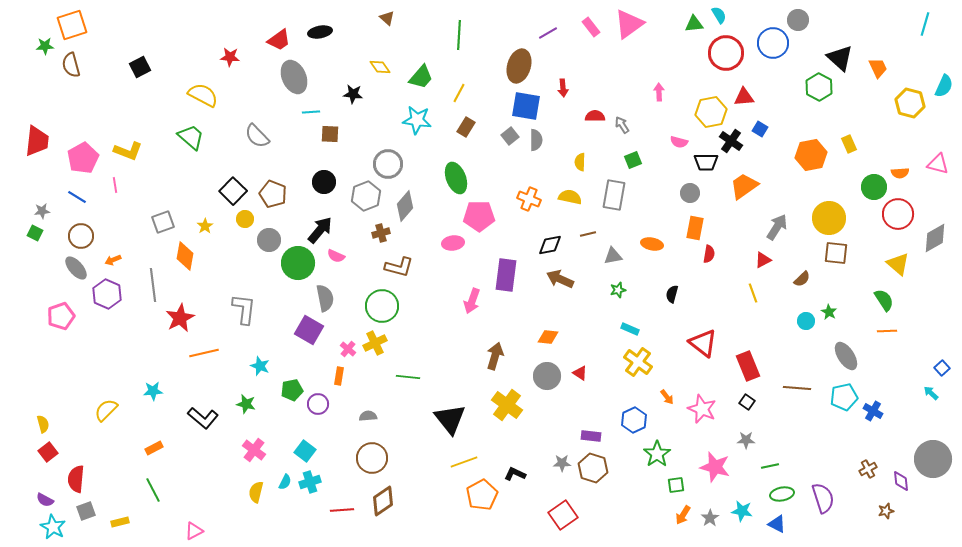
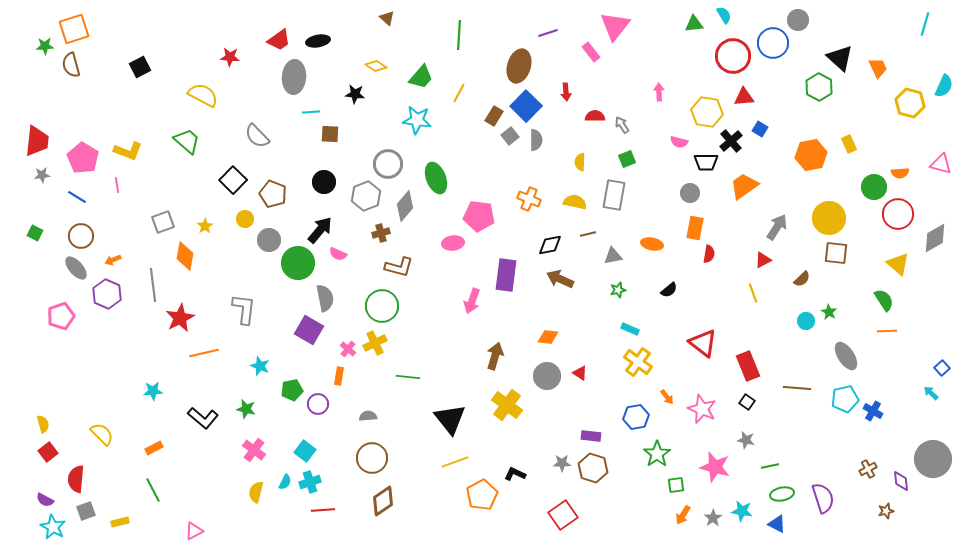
cyan semicircle at (719, 15): moved 5 px right
pink triangle at (629, 24): moved 14 px left, 2 px down; rotated 16 degrees counterclockwise
orange square at (72, 25): moved 2 px right, 4 px down
pink rectangle at (591, 27): moved 25 px down
black ellipse at (320, 32): moved 2 px left, 9 px down
purple line at (548, 33): rotated 12 degrees clockwise
red circle at (726, 53): moved 7 px right, 3 px down
yellow diamond at (380, 67): moved 4 px left, 1 px up; rotated 20 degrees counterclockwise
gray ellipse at (294, 77): rotated 28 degrees clockwise
red arrow at (563, 88): moved 3 px right, 4 px down
black star at (353, 94): moved 2 px right
blue square at (526, 106): rotated 36 degrees clockwise
yellow hexagon at (711, 112): moved 4 px left; rotated 20 degrees clockwise
brown rectangle at (466, 127): moved 28 px right, 11 px up
green trapezoid at (191, 137): moved 4 px left, 4 px down
black cross at (731, 141): rotated 15 degrees clockwise
pink pentagon at (83, 158): rotated 12 degrees counterclockwise
green square at (633, 160): moved 6 px left, 1 px up
pink triangle at (938, 164): moved 3 px right
green ellipse at (456, 178): moved 20 px left
pink line at (115, 185): moved 2 px right
black square at (233, 191): moved 11 px up
yellow semicircle at (570, 197): moved 5 px right, 5 px down
gray star at (42, 211): moved 36 px up
pink pentagon at (479, 216): rotated 8 degrees clockwise
pink semicircle at (336, 256): moved 2 px right, 2 px up
black semicircle at (672, 294): moved 3 px left, 4 px up; rotated 144 degrees counterclockwise
cyan pentagon at (844, 397): moved 1 px right, 2 px down
green star at (246, 404): moved 5 px down
yellow semicircle at (106, 410): moved 4 px left, 24 px down; rotated 90 degrees clockwise
blue hexagon at (634, 420): moved 2 px right, 3 px up; rotated 15 degrees clockwise
gray star at (746, 440): rotated 12 degrees clockwise
yellow line at (464, 462): moved 9 px left
red line at (342, 510): moved 19 px left
gray star at (710, 518): moved 3 px right
